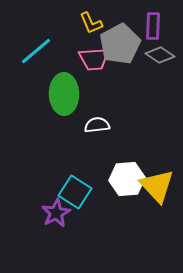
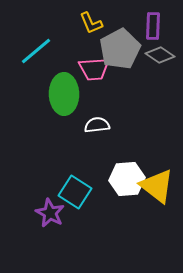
gray pentagon: moved 5 px down
pink trapezoid: moved 10 px down
yellow triangle: rotated 9 degrees counterclockwise
purple star: moved 6 px left; rotated 16 degrees counterclockwise
